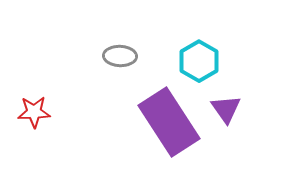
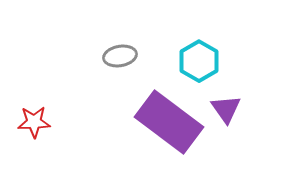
gray ellipse: rotated 12 degrees counterclockwise
red star: moved 10 px down
purple rectangle: rotated 20 degrees counterclockwise
